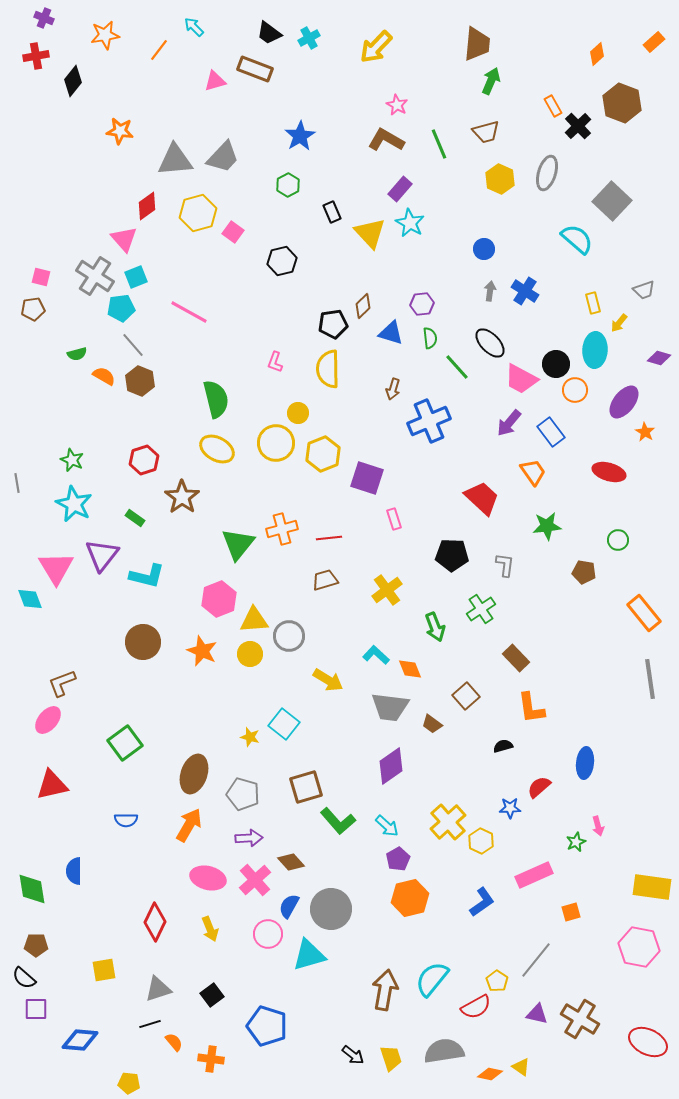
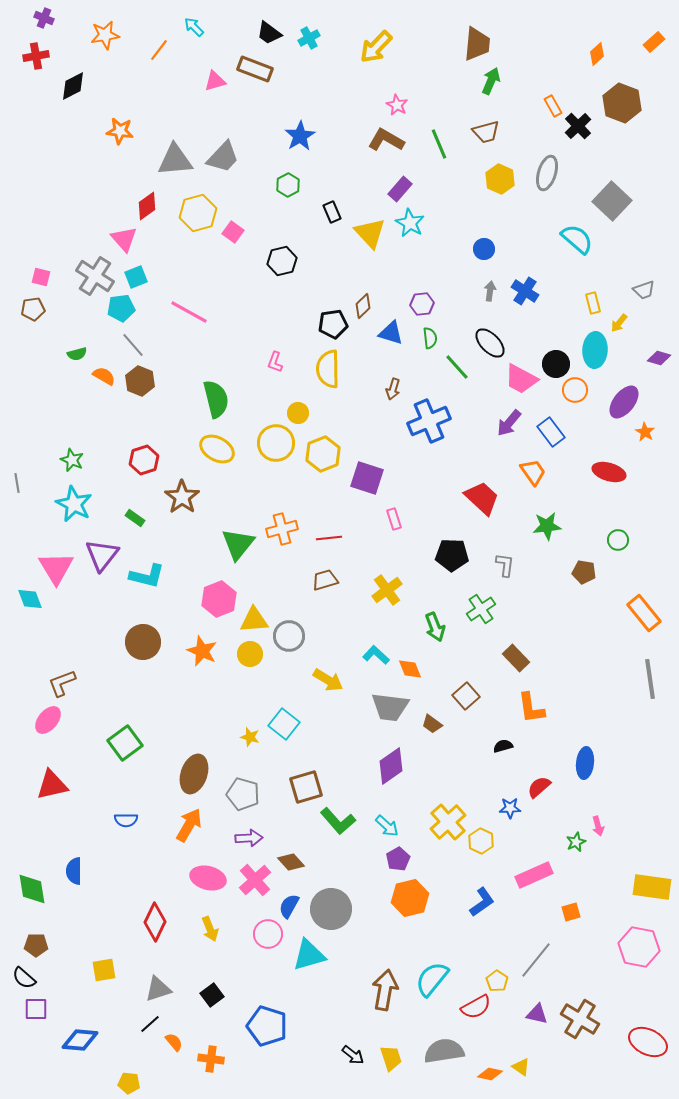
black diamond at (73, 81): moved 5 px down; rotated 24 degrees clockwise
black line at (150, 1024): rotated 25 degrees counterclockwise
